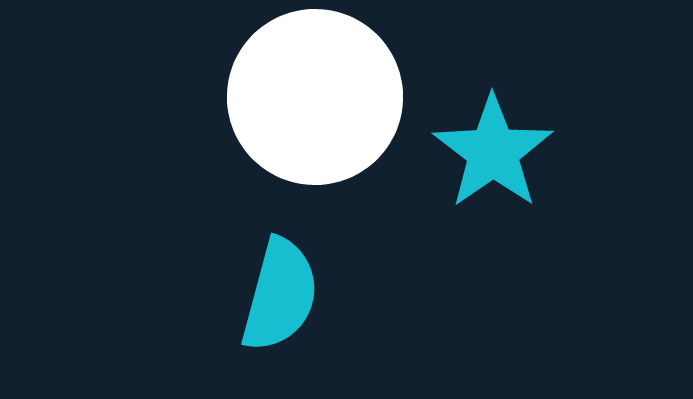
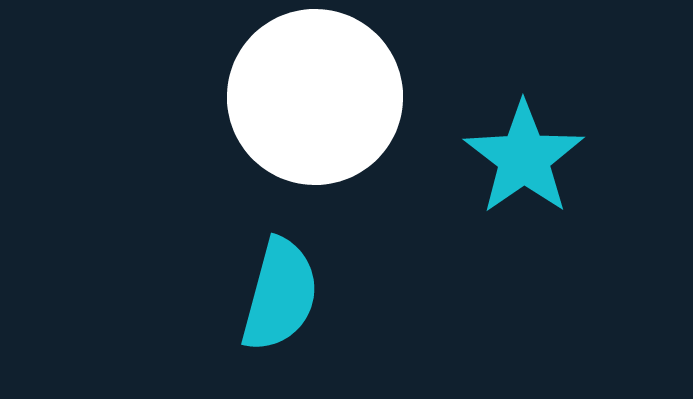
cyan star: moved 31 px right, 6 px down
